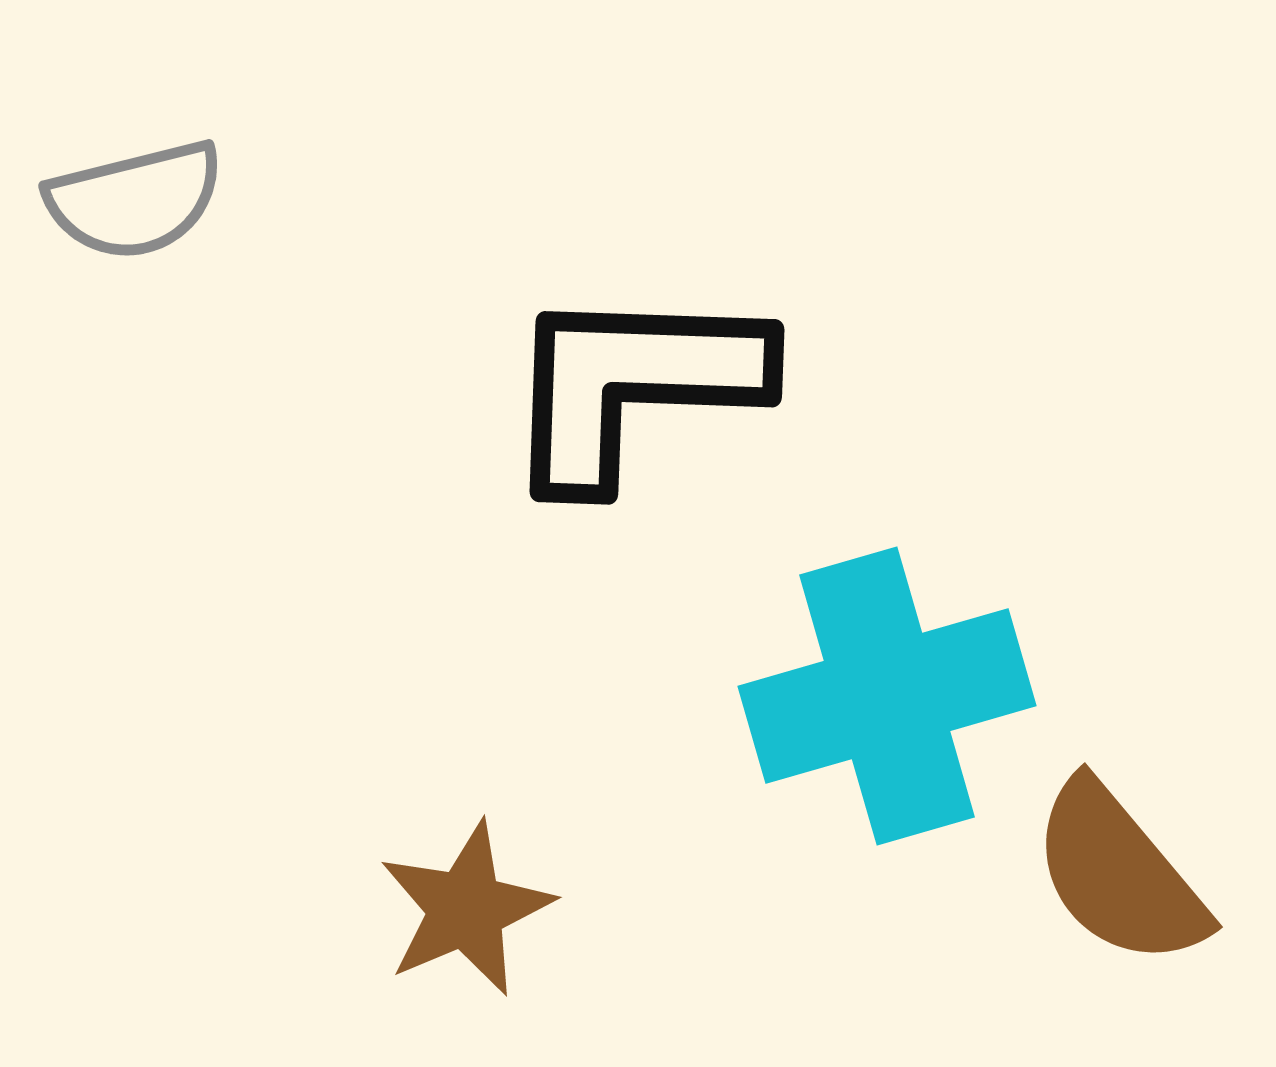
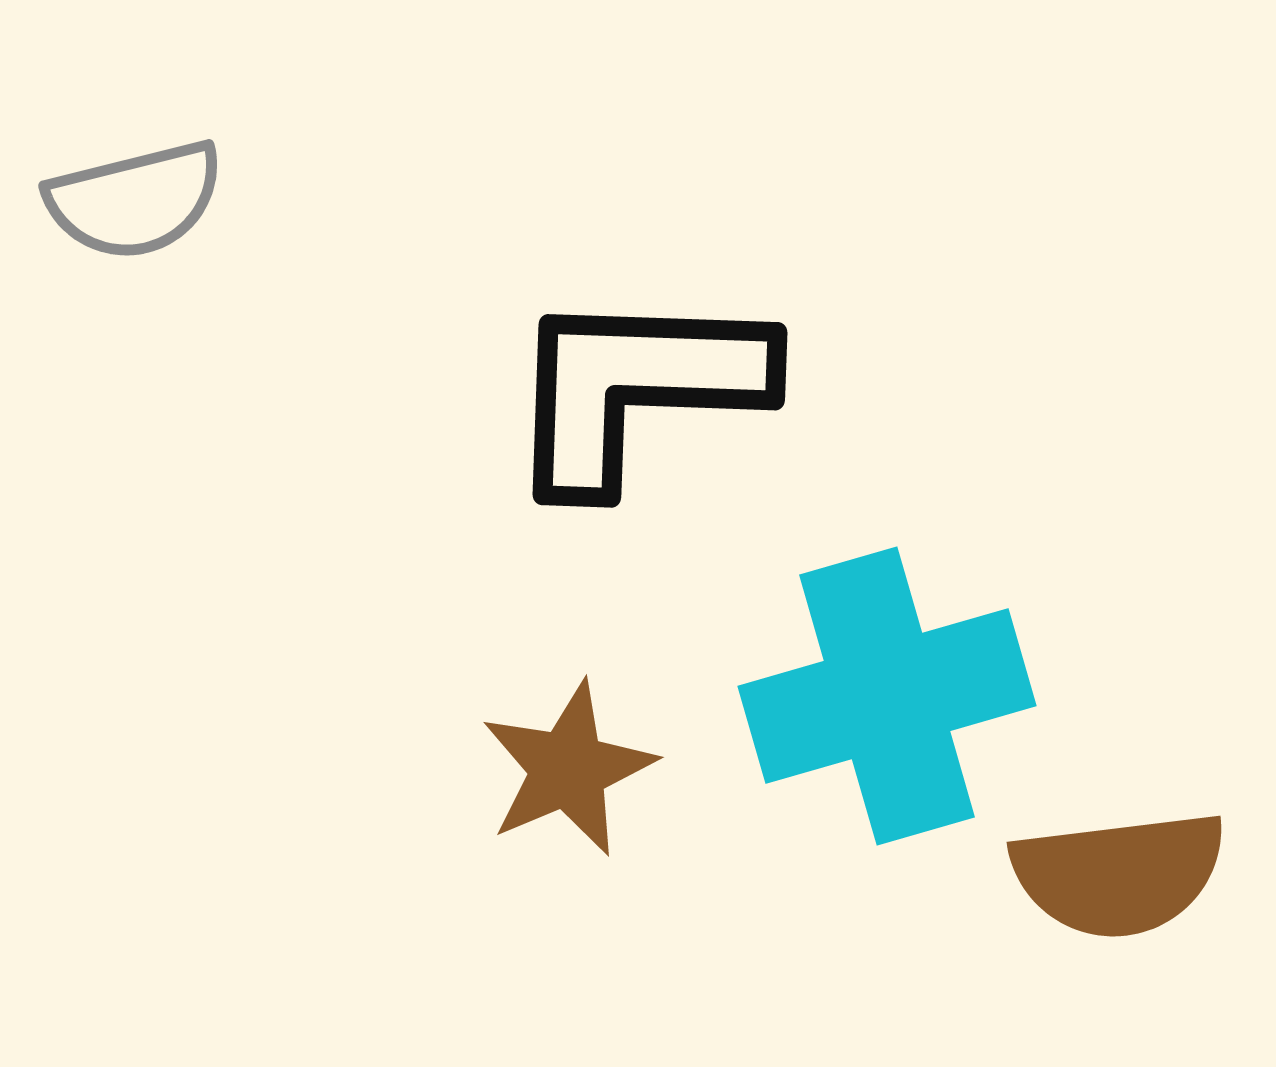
black L-shape: moved 3 px right, 3 px down
brown semicircle: rotated 57 degrees counterclockwise
brown star: moved 102 px right, 140 px up
